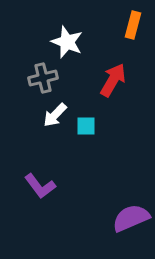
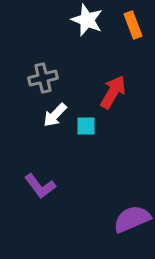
orange rectangle: rotated 36 degrees counterclockwise
white star: moved 20 px right, 22 px up
red arrow: moved 12 px down
purple semicircle: moved 1 px right, 1 px down
